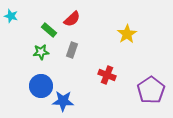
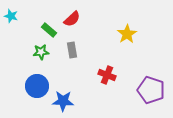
gray rectangle: rotated 28 degrees counterclockwise
blue circle: moved 4 px left
purple pentagon: rotated 20 degrees counterclockwise
